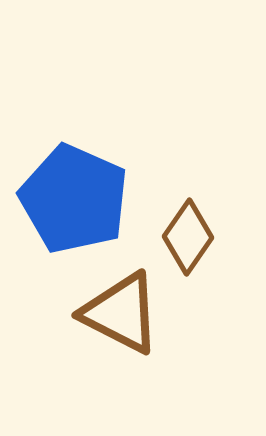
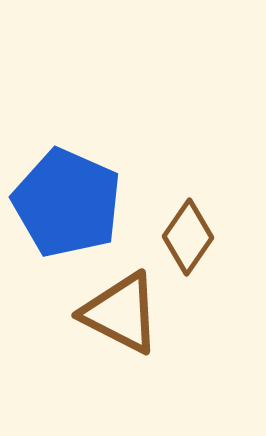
blue pentagon: moved 7 px left, 4 px down
